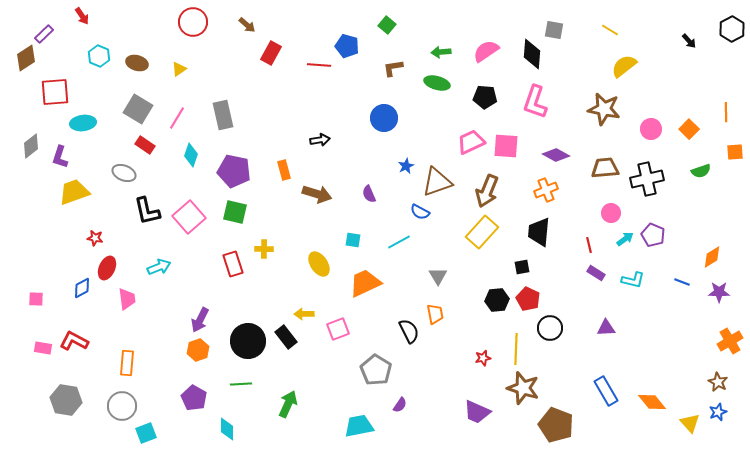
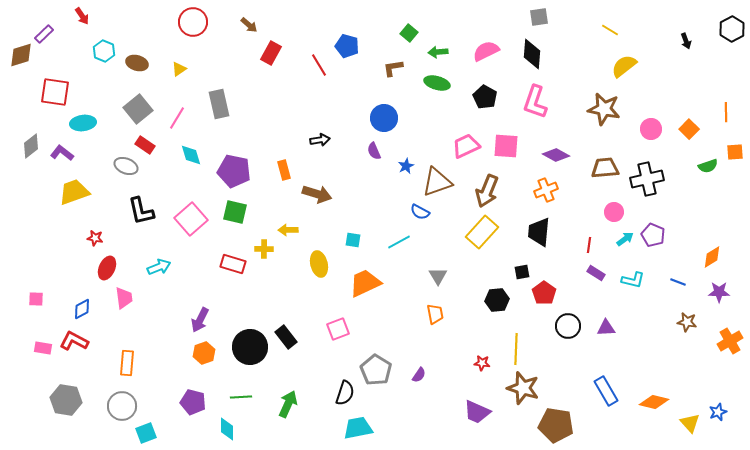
brown arrow at (247, 25): moved 2 px right
green square at (387, 25): moved 22 px right, 8 px down
gray square at (554, 30): moved 15 px left, 13 px up; rotated 18 degrees counterclockwise
black arrow at (689, 41): moved 3 px left; rotated 21 degrees clockwise
pink semicircle at (486, 51): rotated 8 degrees clockwise
green arrow at (441, 52): moved 3 px left
cyan hexagon at (99, 56): moved 5 px right, 5 px up
brown diamond at (26, 58): moved 5 px left, 3 px up; rotated 16 degrees clockwise
red line at (319, 65): rotated 55 degrees clockwise
red square at (55, 92): rotated 12 degrees clockwise
black pentagon at (485, 97): rotated 25 degrees clockwise
gray square at (138, 109): rotated 20 degrees clockwise
gray rectangle at (223, 115): moved 4 px left, 11 px up
pink trapezoid at (471, 142): moved 5 px left, 4 px down
cyan diamond at (191, 155): rotated 35 degrees counterclockwise
purple L-shape at (60, 157): moved 2 px right, 4 px up; rotated 110 degrees clockwise
green semicircle at (701, 171): moved 7 px right, 5 px up
gray ellipse at (124, 173): moved 2 px right, 7 px up
purple semicircle at (369, 194): moved 5 px right, 43 px up
black L-shape at (147, 211): moved 6 px left
pink circle at (611, 213): moved 3 px right, 1 px up
pink square at (189, 217): moved 2 px right, 2 px down
red line at (589, 245): rotated 21 degrees clockwise
red rectangle at (233, 264): rotated 55 degrees counterclockwise
yellow ellipse at (319, 264): rotated 20 degrees clockwise
black square at (522, 267): moved 5 px down
blue line at (682, 282): moved 4 px left
blue diamond at (82, 288): moved 21 px down
pink trapezoid at (127, 299): moved 3 px left, 1 px up
red pentagon at (528, 299): moved 16 px right, 6 px up; rotated 10 degrees clockwise
yellow arrow at (304, 314): moved 16 px left, 84 px up
black circle at (550, 328): moved 18 px right, 2 px up
black semicircle at (409, 331): moved 64 px left, 62 px down; rotated 45 degrees clockwise
black circle at (248, 341): moved 2 px right, 6 px down
orange hexagon at (198, 350): moved 6 px right, 3 px down
red star at (483, 358): moved 1 px left, 5 px down; rotated 21 degrees clockwise
brown star at (718, 382): moved 31 px left, 60 px up; rotated 18 degrees counterclockwise
green line at (241, 384): moved 13 px down
purple pentagon at (194, 398): moved 1 px left, 4 px down; rotated 15 degrees counterclockwise
orange diamond at (652, 402): moved 2 px right; rotated 36 degrees counterclockwise
purple semicircle at (400, 405): moved 19 px right, 30 px up
brown pentagon at (556, 425): rotated 12 degrees counterclockwise
cyan trapezoid at (359, 426): moved 1 px left, 2 px down
